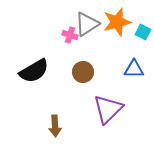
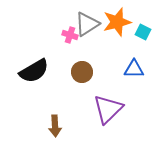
brown circle: moved 1 px left
